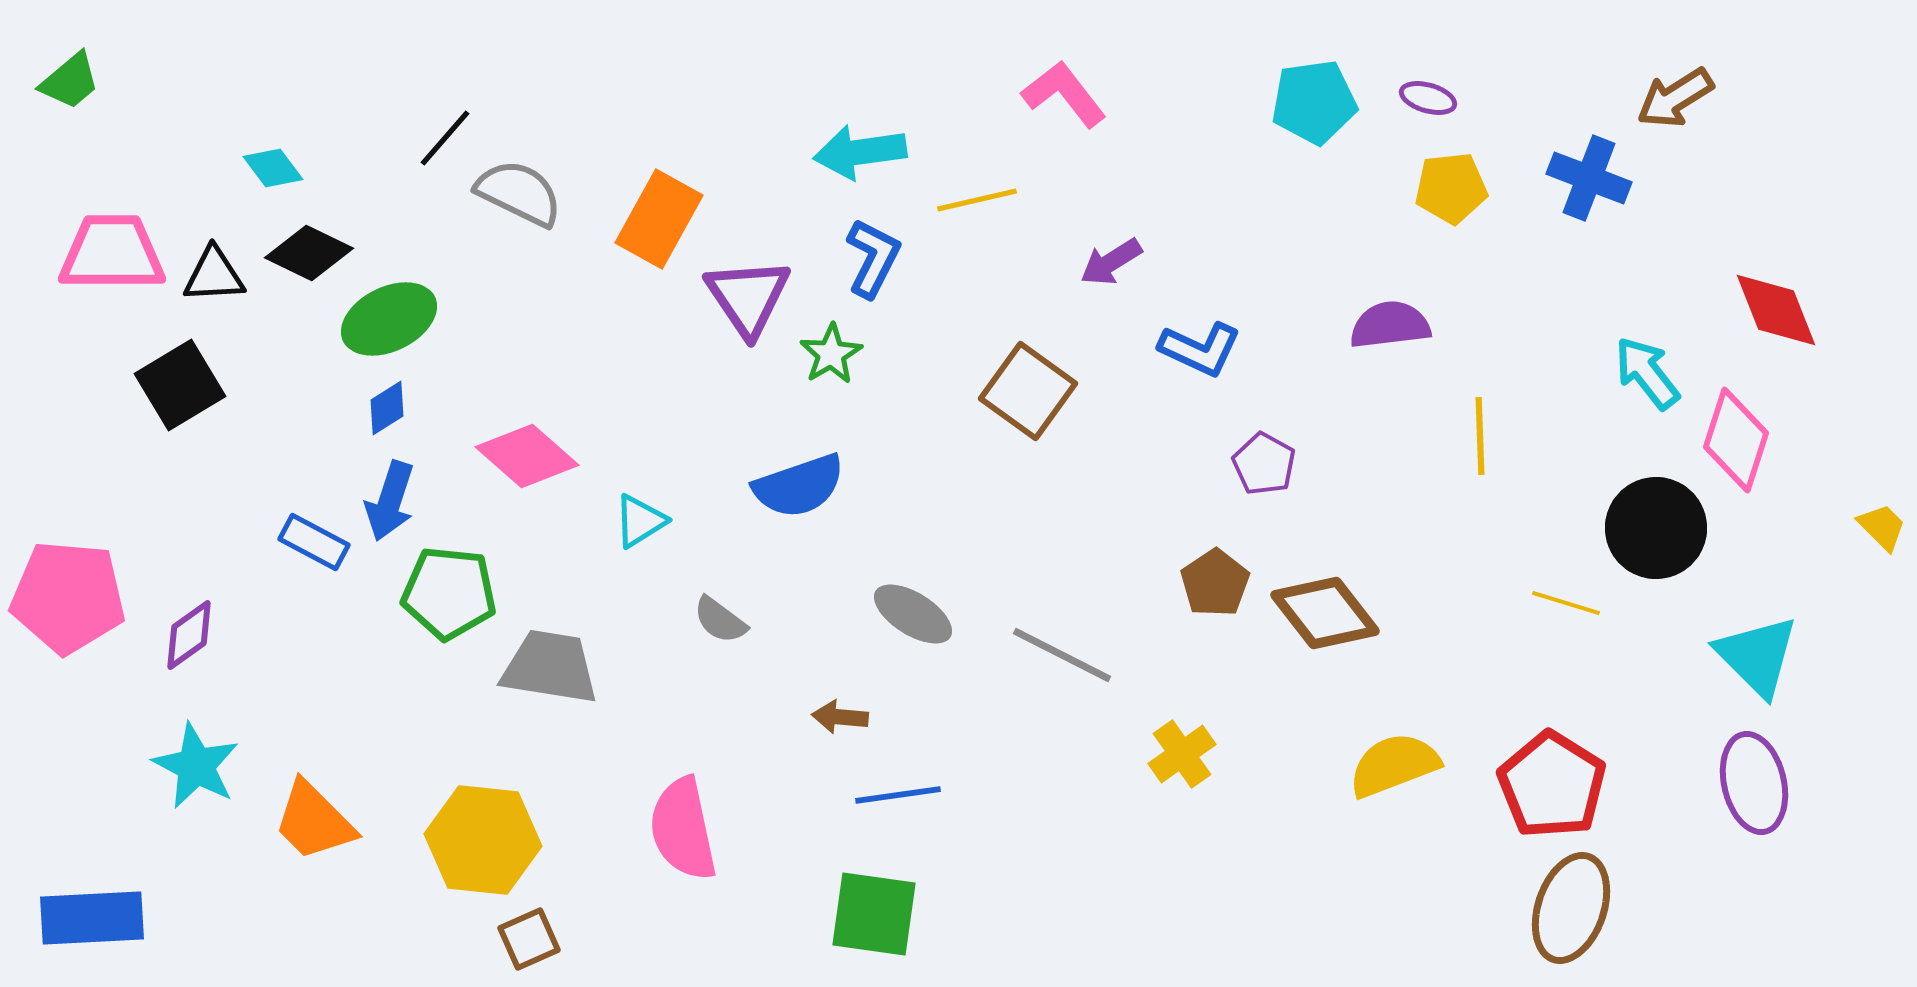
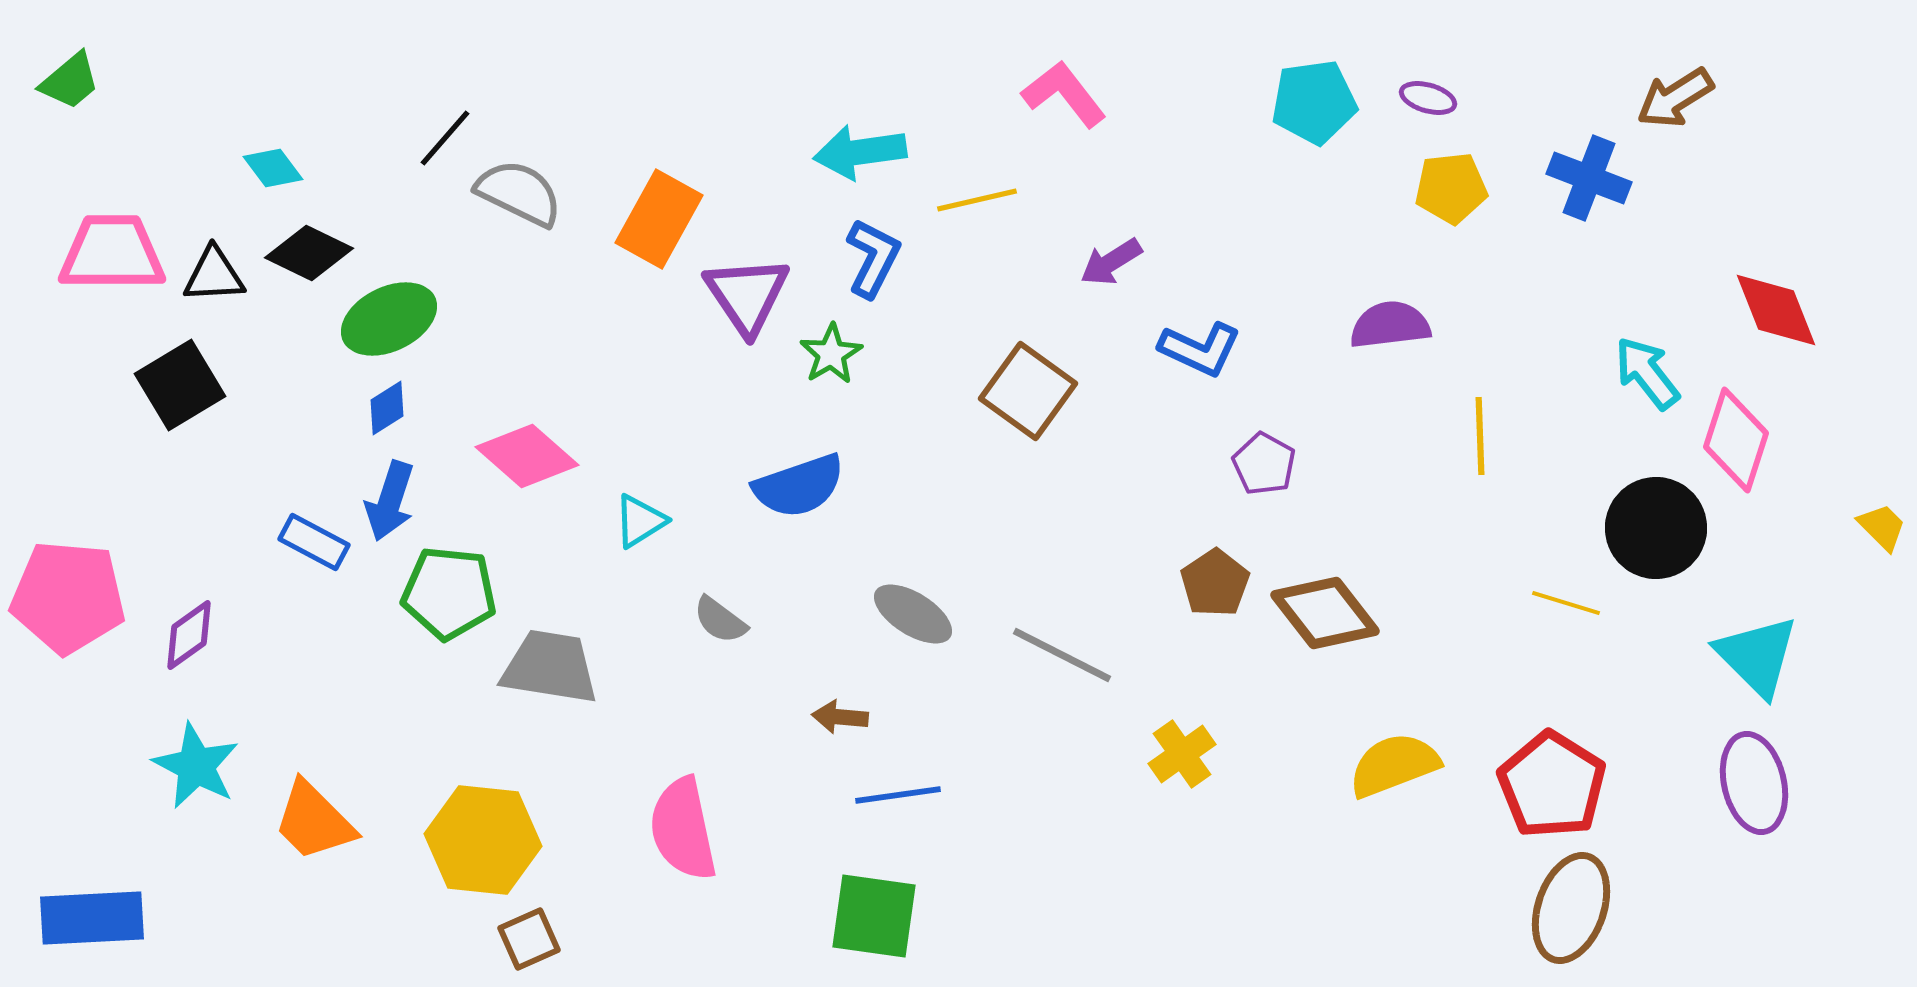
purple triangle at (748, 297): moved 1 px left, 2 px up
green square at (874, 914): moved 2 px down
